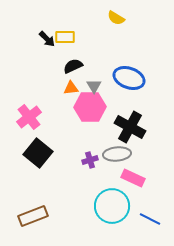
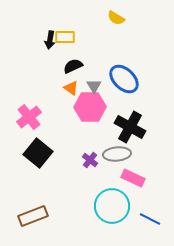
black arrow: moved 3 px right, 1 px down; rotated 54 degrees clockwise
blue ellipse: moved 5 px left, 1 px down; rotated 24 degrees clockwise
orange triangle: rotated 42 degrees clockwise
purple cross: rotated 35 degrees counterclockwise
